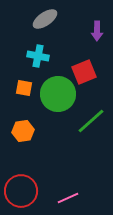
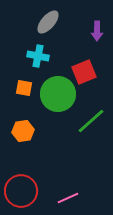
gray ellipse: moved 3 px right, 3 px down; rotated 15 degrees counterclockwise
